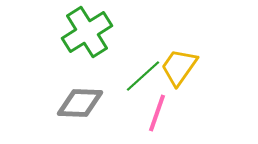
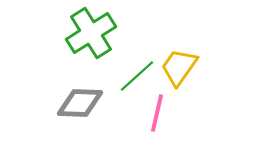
green cross: moved 4 px right, 1 px down
green line: moved 6 px left
pink line: rotated 6 degrees counterclockwise
